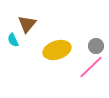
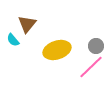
cyan semicircle: rotated 16 degrees counterclockwise
